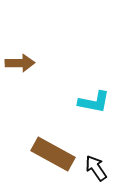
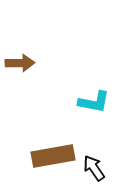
brown rectangle: moved 2 px down; rotated 39 degrees counterclockwise
black arrow: moved 2 px left
